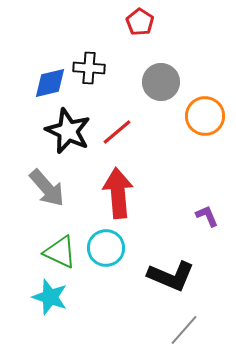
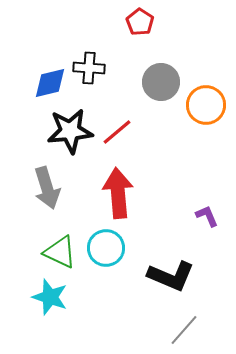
orange circle: moved 1 px right, 11 px up
black star: moved 2 px right; rotated 30 degrees counterclockwise
gray arrow: rotated 24 degrees clockwise
